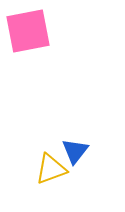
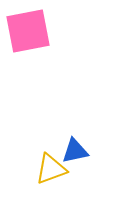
blue triangle: rotated 40 degrees clockwise
